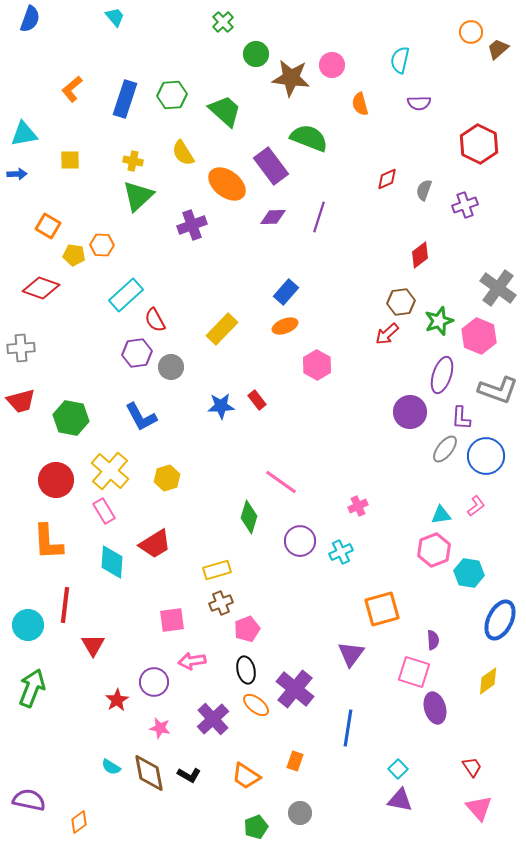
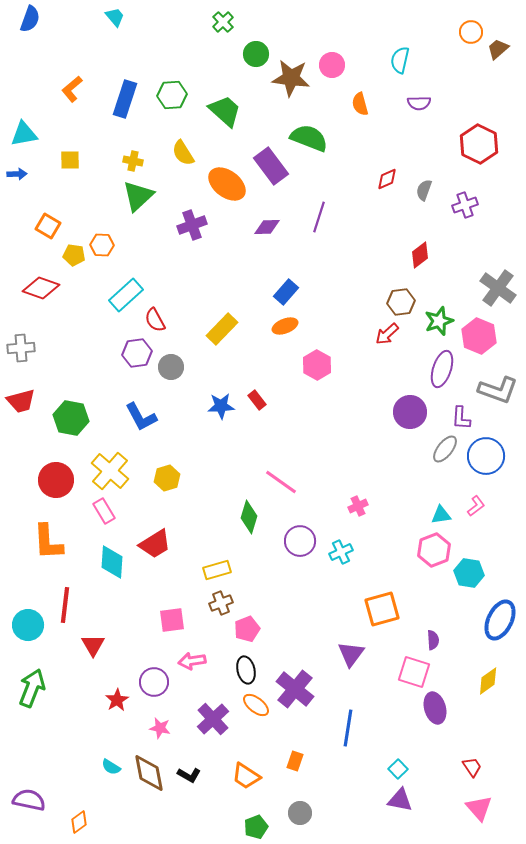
purple diamond at (273, 217): moved 6 px left, 10 px down
purple ellipse at (442, 375): moved 6 px up
